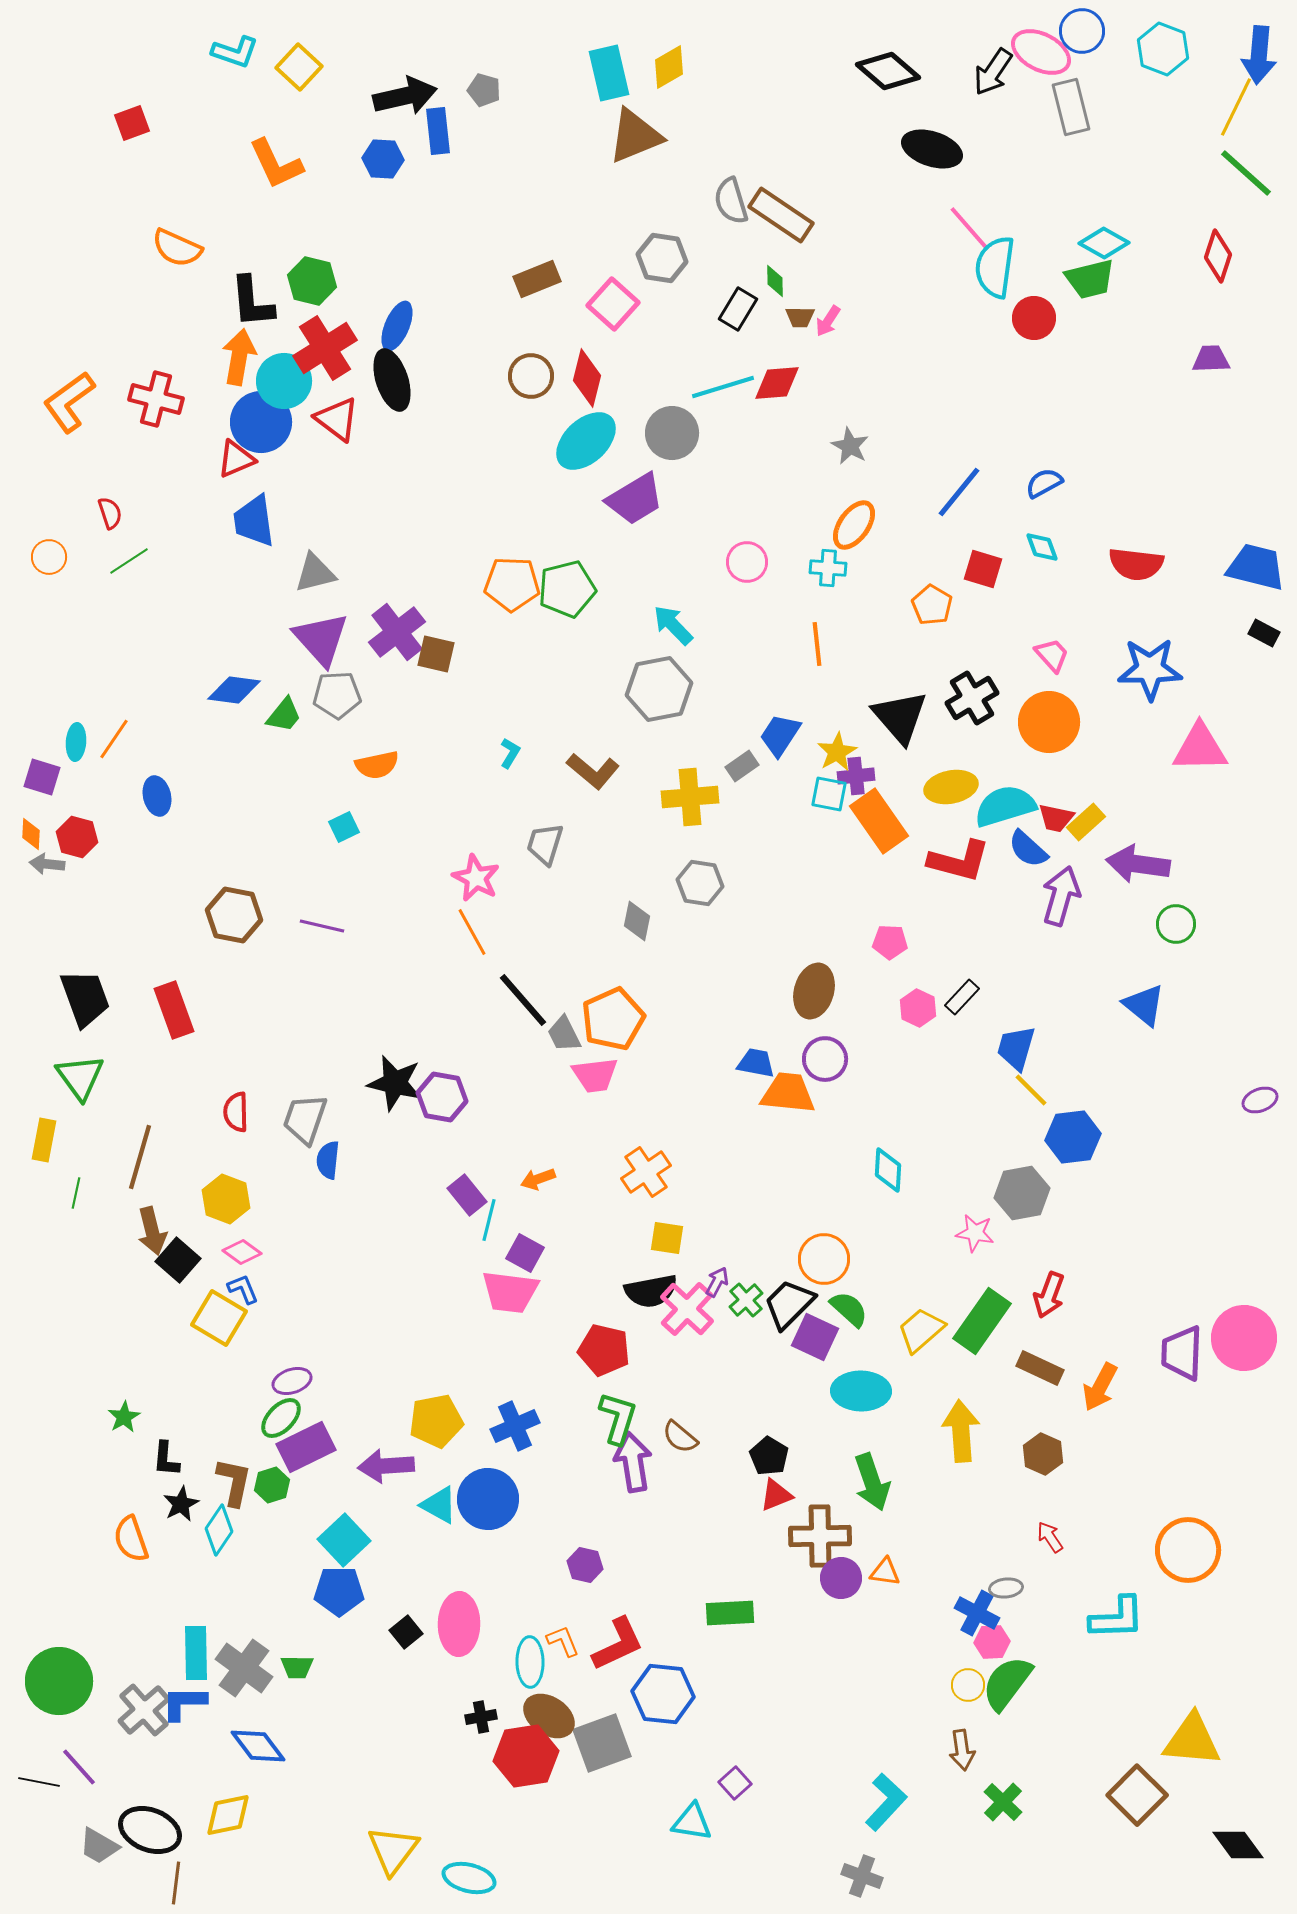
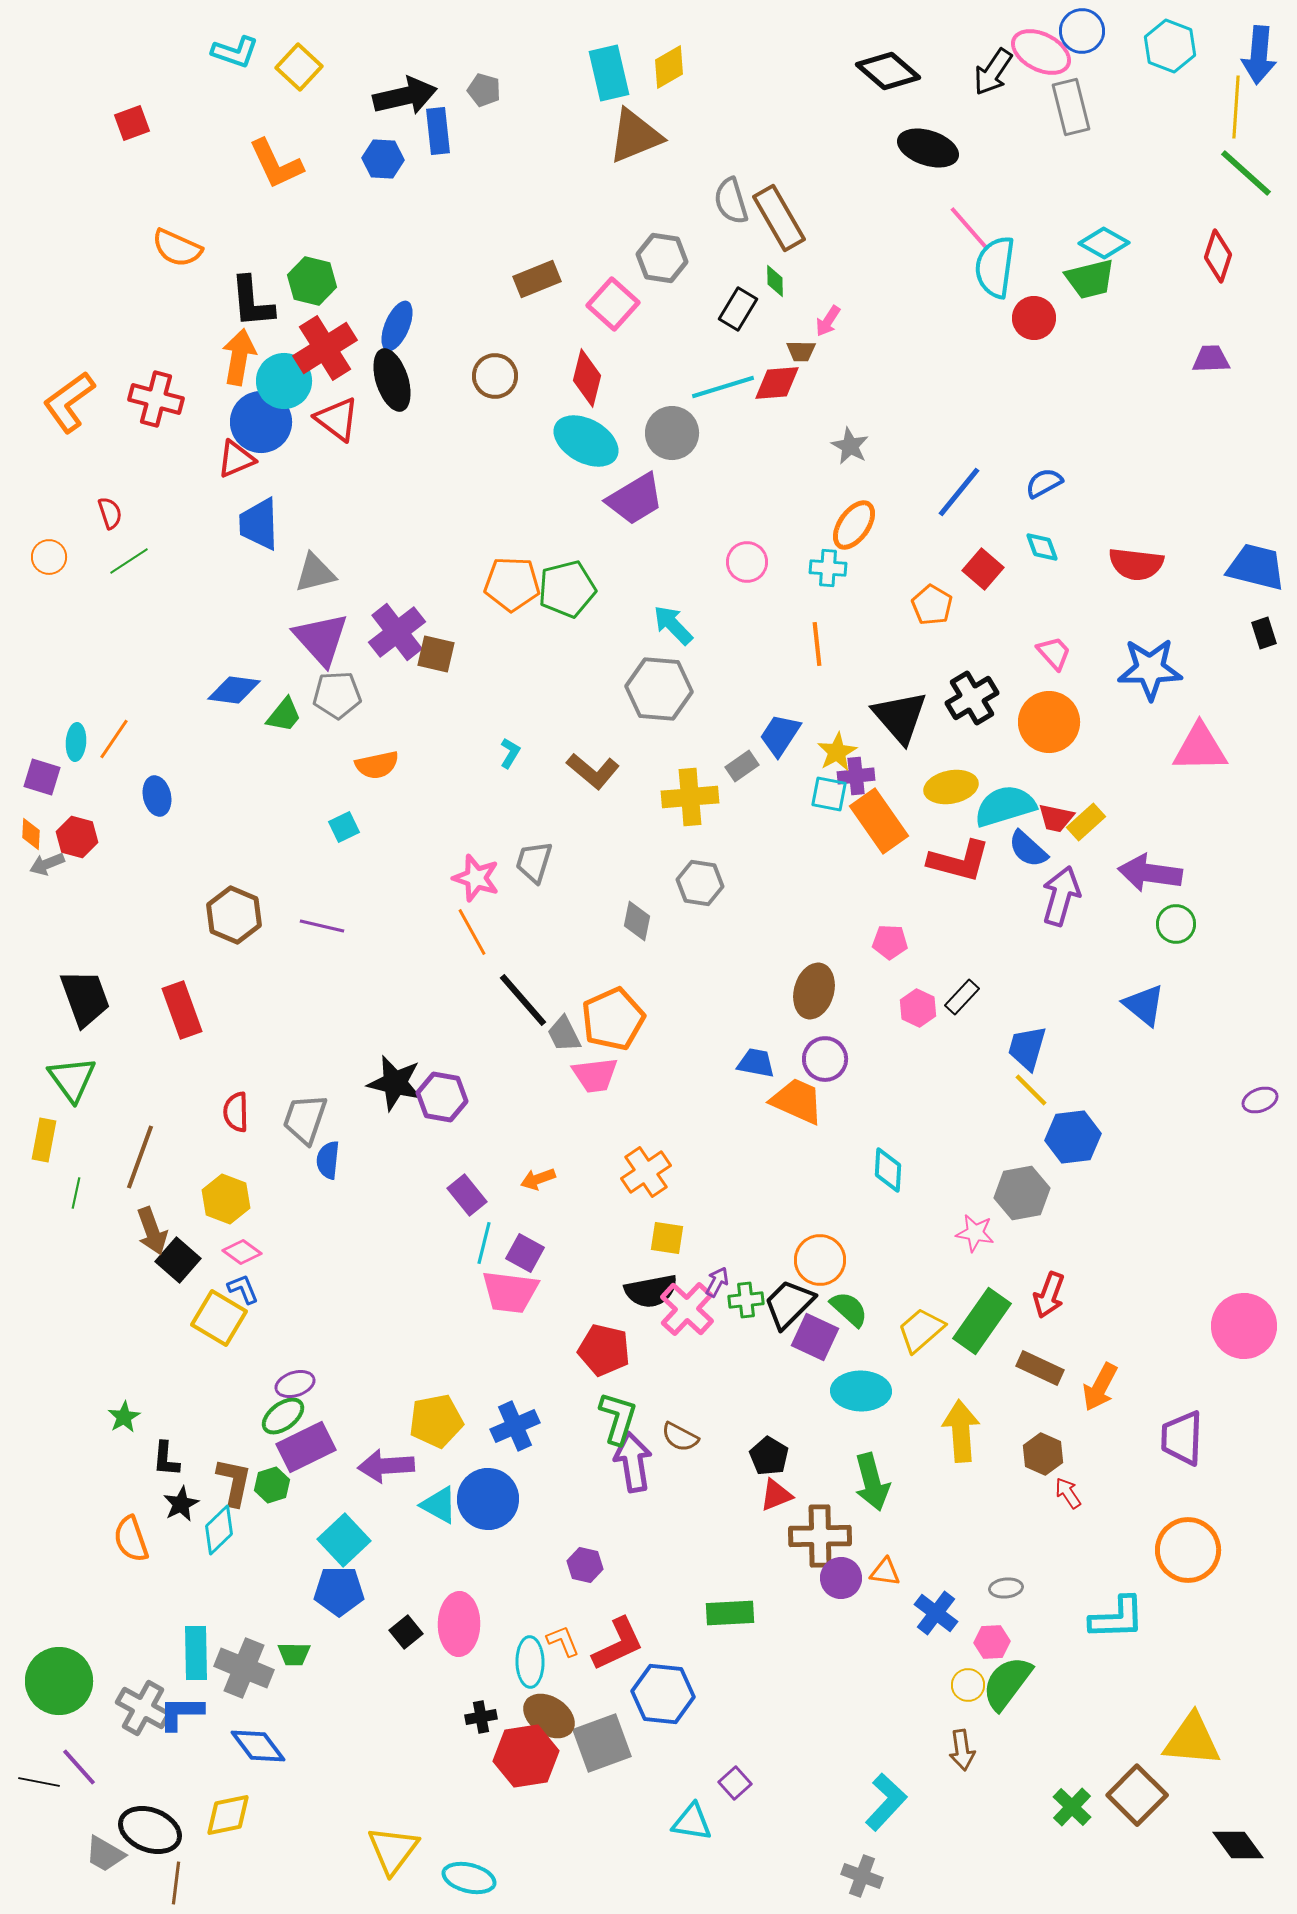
cyan hexagon at (1163, 49): moved 7 px right, 3 px up
yellow line at (1236, 107): rotated 22 degrees counterclockwise
black ellipse at (932, 149): moved 4 px left, 1 px up
brown rectangle at (781, 215): moved 2 px left, 3 px down; rotated 26 degrees clockwise
brown trapezoid at (800, 317): moved 1 px right, 34 px down
brown circle at (531, 376): moved 36 px left
cyan ellipse at (586, 441): rotated 72 degrees clockwise
blue trapezoid at (254, 521): moved 5 px right, 3 px down; rotated 6 degrees clockwise
red square at (983, 569): rotated 24 degrees clockwise
black rectangle at (1264, 633): rotated 44 degrees clockwise
pink trapezoid at (1052, 655): moved 2 px right, 2 px up
gray hexagon at (659, 689): rotated 16 degrees clockwise
gray trapezoid at (545, 844): moved 11 px left, 18 px down
gray arrow at (47, 864): rotated 28 degrees counterclockwise
purple arrow at (1138, 864): moved 12 px right, 9 px down
pink star at (476, 878): rotated 9 degrees counterclockwise
brown hexagon at (234, 915): rotated 12 degrees clockwise
red rectangle at (174, 1010): moved 8 px right
blue trapezoid at (1016, 1048): moved 11 px right
green triangle at (80, 1077): moved 8 px left, 2 px down
orange trapezoid at (788, 1093): moved 9 px right, 8 px down; rotated 18 degrees clockwise
brown line at (140, 1157): rotated 4 degrees clockwise
cyan line at (489, 1220): moved 5 px left, 23 px down
brown arrow at (152, 1231): rotated 6 degrees counterclockwise
orange circle at (824, 1259): moved 4 px left, 1 px down
green cross at (746, 1300): rotated 36 degrees clockwise
pink circle at (1244, 1338): moved 12 px up
purple trapezoid at (1182, 1353): moved 85 px down
purple ellipse at (292, 1381): moved 3 px right, 3 px down
green ellipse at (281, 1418): moved 2 px right, 2 px up; rotated 9 degrees clockwise
brown semicircle at (680, 1437): rotated 12 degrees counterclockwise
green arrow at (872, 1482): rotated 4 degrees clockwise
cyan diamond at (219, 1530): rotated 12 degrees clockwise
red arrow at (1050, 1537): moved 18 px right, 44 px up
blue cross at (977, 1613): moved 41 px left; rotated 9 degrees clockwise
green trapezoid at (297, 1667): moved 3 px left, 13 px up
gray cross at (244, 1668): rotated 14 degrees counterclockwise
blue L-shape at (184, 1703): moved 3 px left, 10 px down
gray cross at (144, 1710): moved 1 px left, 2 px up; rotated 20 degrees counterclockwise
green cross at (1003, 1802): moved 69 px right, 5 px down
gray trapezoid at (99, 1846): moved 6 px right, 8 px down
